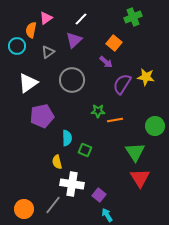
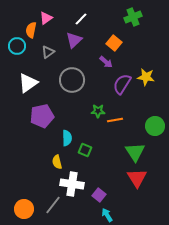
red triangle: moved 3 px left
